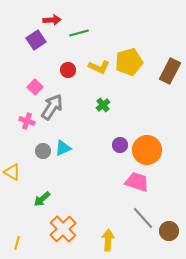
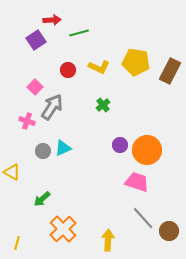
yellow pentagon: moved 7 px right; rotated 24 degrees clockwise
